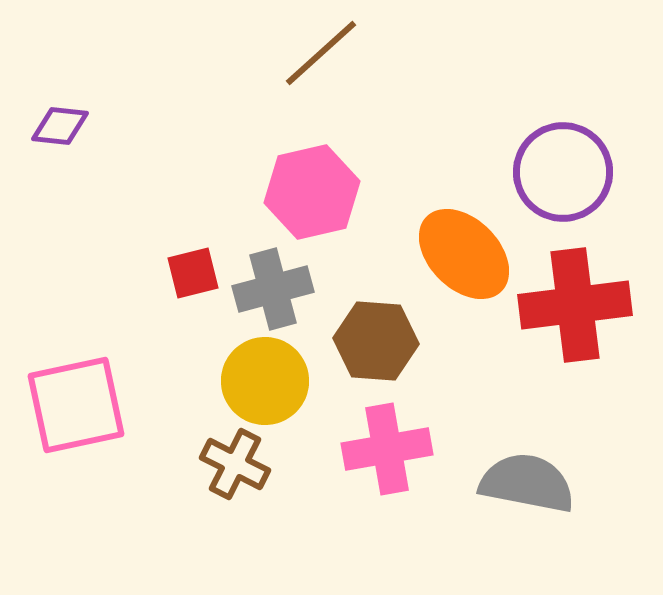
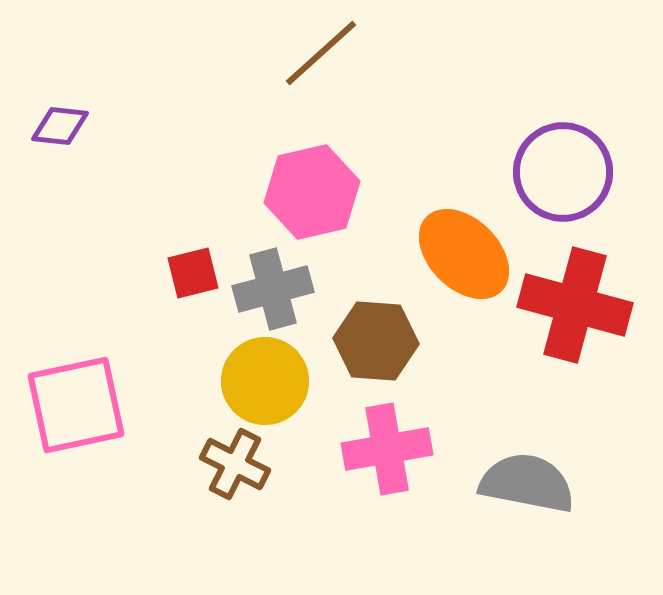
red cross: rotated 22 degrees clockwise
